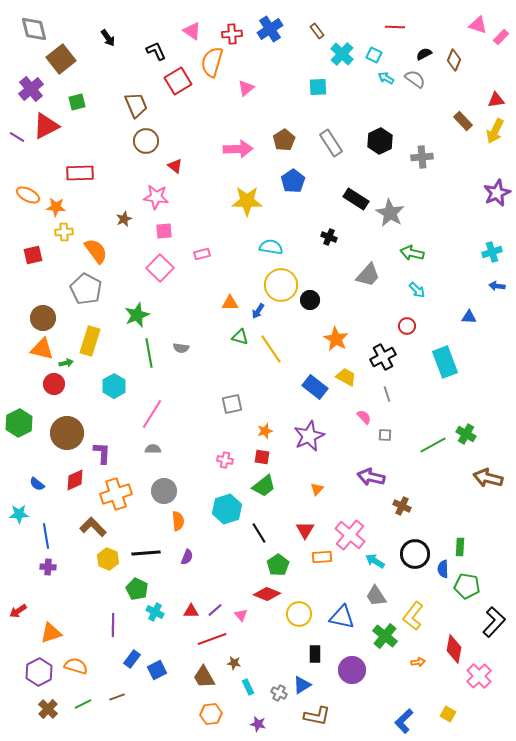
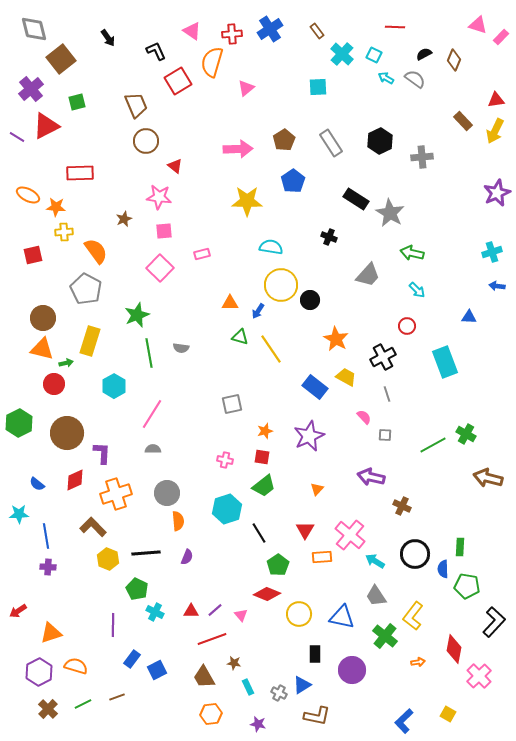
pink star at (156, 197): moved 3 px right
gray circle at (164, 491): moved 3 px right, 2 px down
